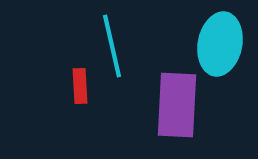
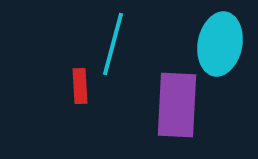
cyan line: moved 1 px right, 2 px up; rotated 28 degrees clockwise
